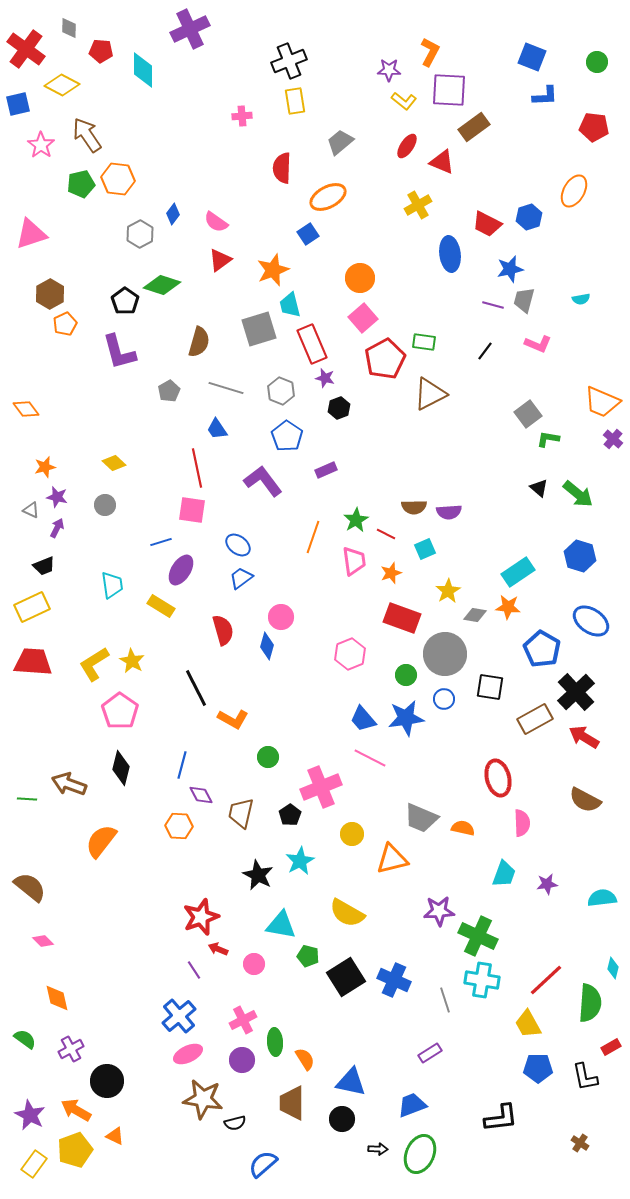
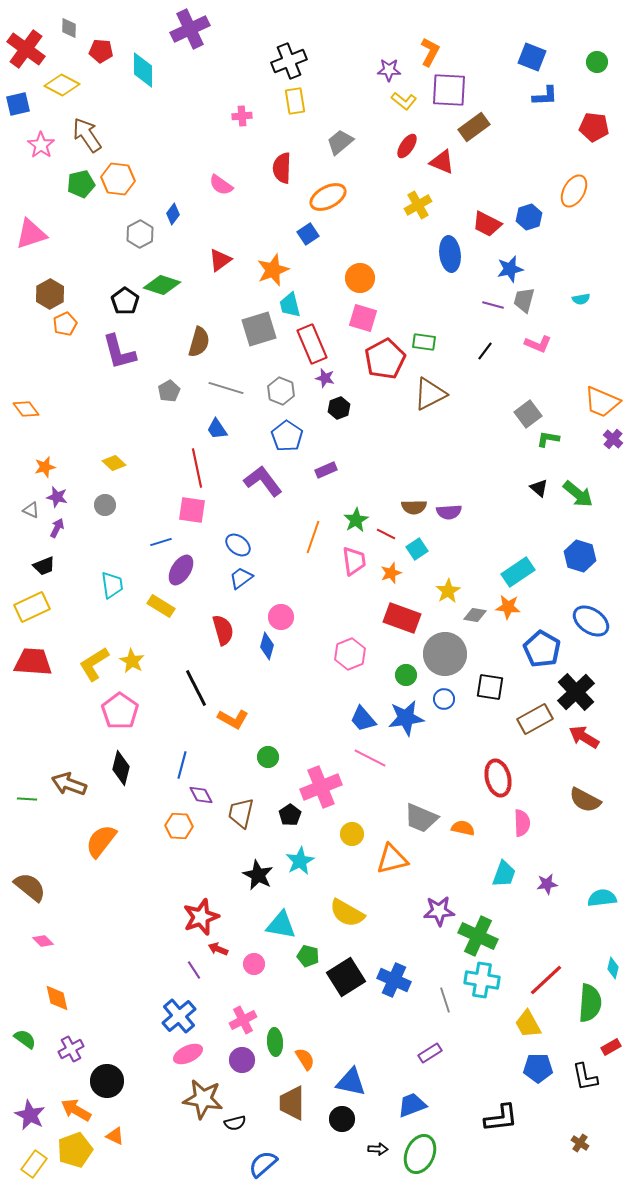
pink semicircle at (216, 222): moved 5 px right, 37 px up
pink square at (363, 318): rotated 32 degrees counterclockwise
cyan square at (425, 549): moved 8 px left; rotated 10 degrees counterclockwise
